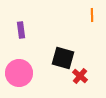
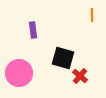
purple rectangle: moved 12 px right
